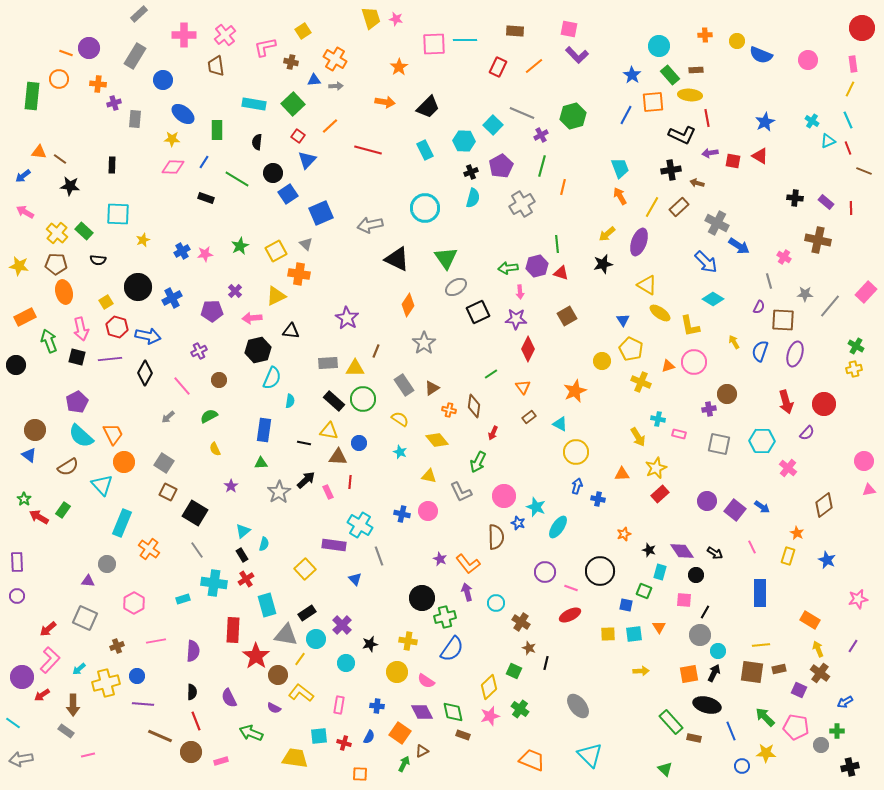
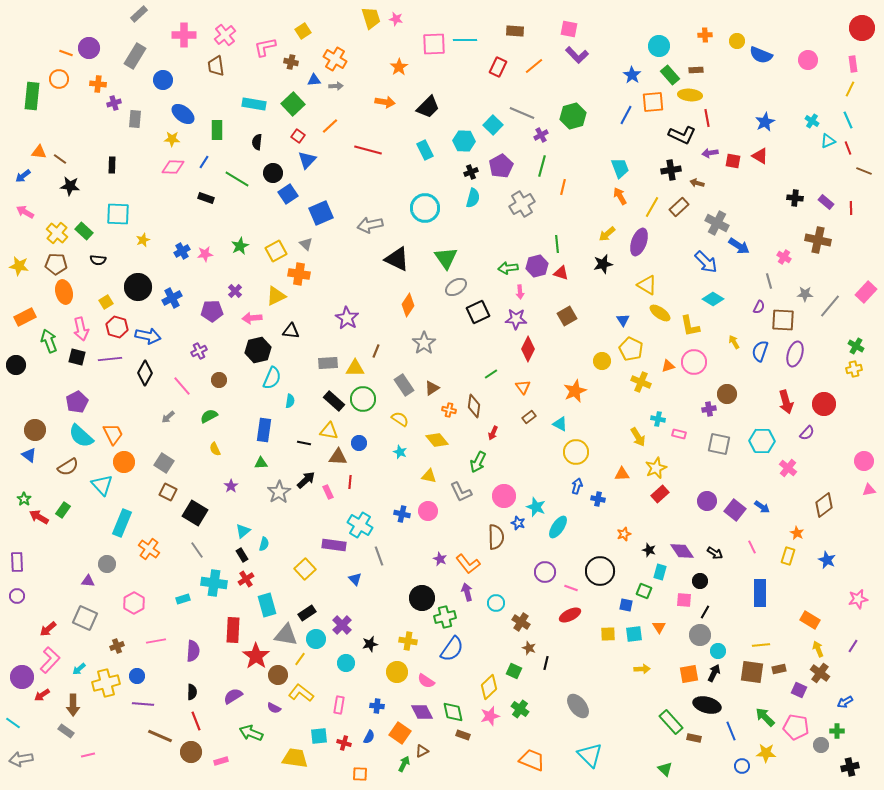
black circle at (696, 575): moved 4 px right, 6 px down
yellow arrow at (641, 671): moved 1 px right, 2 px up
purple semicircle at (229, 698): moved 4 px right, 2 px up; rotated 84 degrees clockwise
